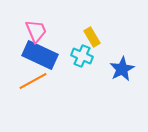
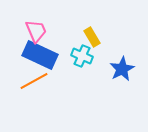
orange line: moved 1 px right
